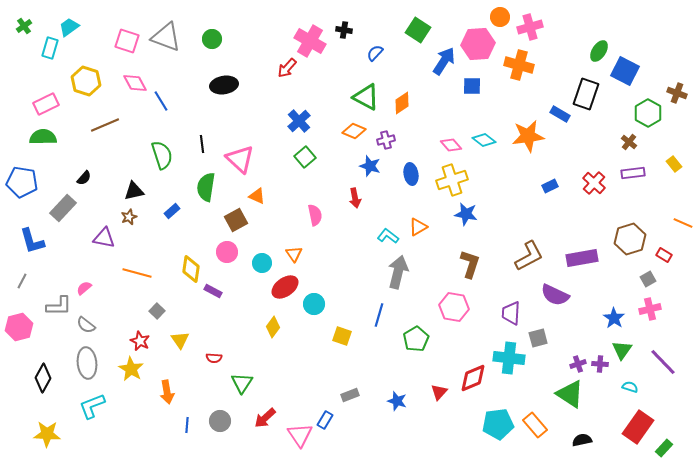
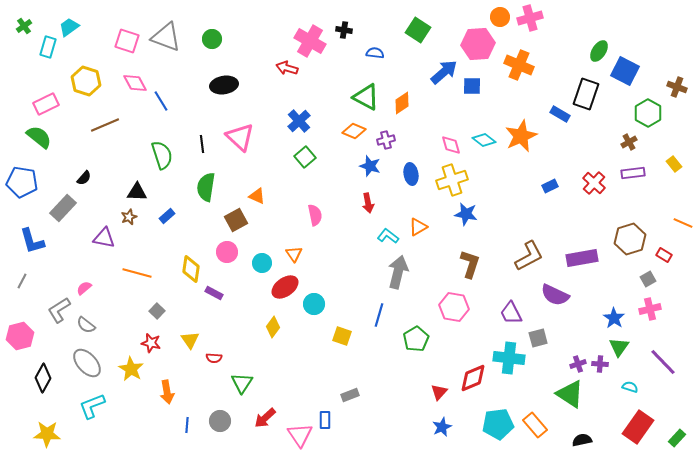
pink cross at (530, 27): moved 9 px up
cyan rectangle at (50, 48): moved 2 px left, 1 px up
blue semicircle at (375, 53): rotated 54 degrees clockwise
blue arrow at (444, 61): moved 11 px down; rotated 16 degrees clockwise
orange cross at (519, 65): rotated 8 degrees clockwise
red arrow at (287, 68): rotated 65 degrees clockwise
brown cross at (677, 93): moved 6 px up
orange star at (528, 136): moved 7 px left; rotated 16 degrees counterclockwise
green semicircle at (43, 137): moved 4 px left; rotated 40 degrees clockwise
brown cross at (629, 142): rotated 21 degrees clockwise
pink diamond at (451, 145): rotated 25 degrees clockwise
pink triangle at (240, 159): moved 22 px up
black triangle at (134, 191): moved 3 px right, 1 px down; rotated 15 degrees clockwise
red arrow at (355, 198): moved 13 px right, 5 px down
blue rectangle at (172, 211): moved 5 px left, 5 px down
purple rectangle at (213, 291): moved 1 px right, 2 px down
gray L-shape at (59, 306): moved 4 px down; rotated 148 degrees clockwise
purple trapezoid at (511, 313): rotated 30 degrees counterclockwise
pink hexagon at (19, 327): moved 1 px right, 9 px down
yellow triangle at (180, 340): moved 10 px right
red star at (140, 341): moved 11 px right, 2 px down; rotated 12 degrees counterclockwise
green triangle at (622, 350): moved 3 px left, 3 px up
gray ellipse at (87, 363): rotated 36 degrees counterclockwise
blue star at (397, 401): moved 45 px right, 26 px down; rotated 30 degrees clockwise
blue rectangle at (325, 420): rotated 30 degrees counterclockwise
green rectangle at (664, 448): moved 13 px right, 10 px up
